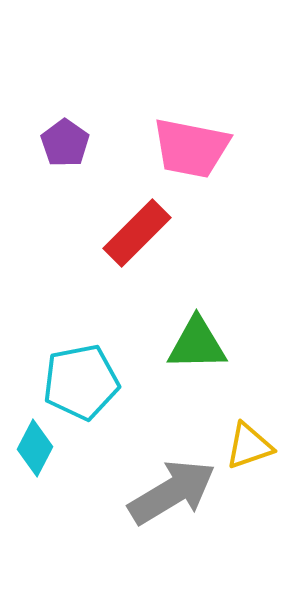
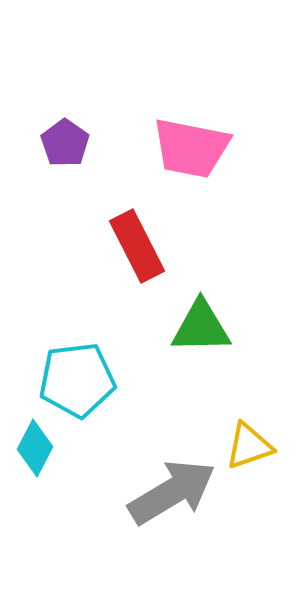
red rectangle: moved 13 px down; rotated 72 degrees counterclockwise
green triangle: moved 4 px right, 17 px up
cyan pentagon: moved 4 px left, 2 px up; rotated 4 degrees clockwise
